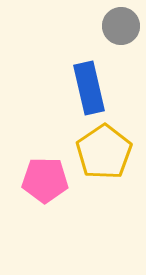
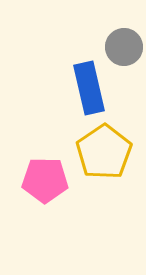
gray circle: moved 3 px right, 21 px down
